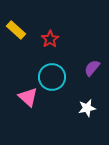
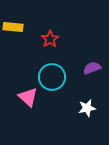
yellow rectangle: moved 3 px left, 3 px up; rotated 36 degrees counterclockwise
purple semicircle: rotated 30 degrees clockwise
